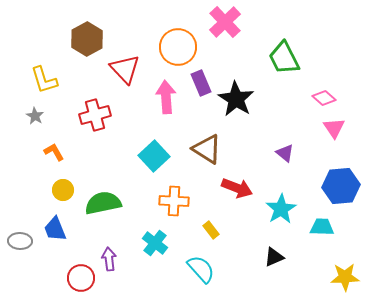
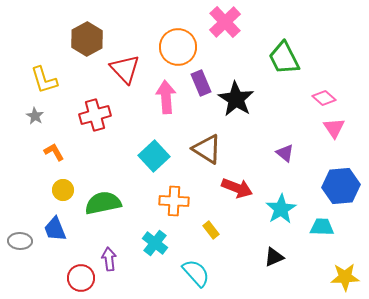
cyan semicircle: moved 5 px left, 4 px down
